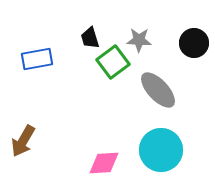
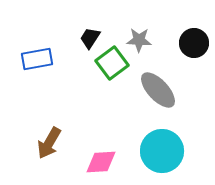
black trapezoid: rotated 50 degrees clockwise
green square: moved 1 px left, 1 px down
brown arrow: moved 26 px right, 2 px down
cyan circle: moved 1 px right, 1 px down
pink diamond: moved 3 px left, 1 px up
